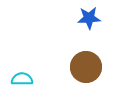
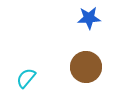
cyan semicircle: moved 4 px right, 1 px up; rotated 50 degrees counterclockwise
